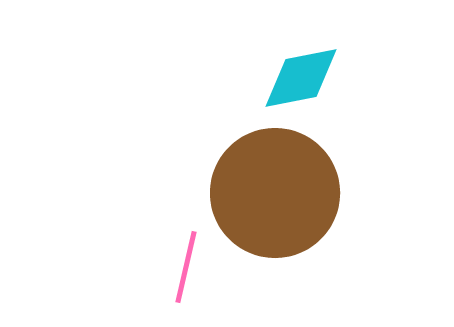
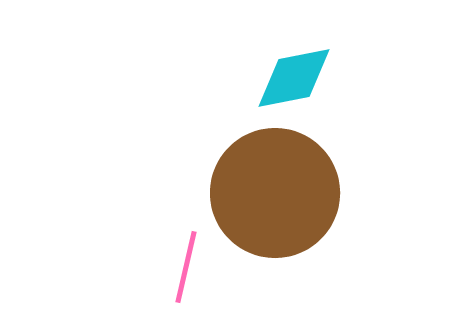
cyan diamond: moved 7 px left
